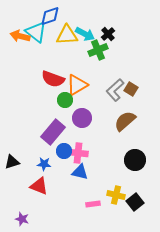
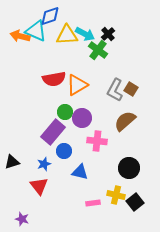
cyan triangle: moved 1 px up; rotated 15 degrees counterclockwise
green cross: rotated 30 degrees counterclockwise
red semicircle: moved 1 px right; rotated 30 degrees counterclockwise
gray L-shape: rotated 20 degrees counterclockwise
green circle: moved 12 px down
pink cross: moved 19 px right, 12 px up
black circle: moved 6 px left, 8 px down
blue star: rotated 24 degrees counterclockwise
red triangle: rotated 30 degrees clockwise
pink rectangle: moved 1 px up
